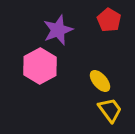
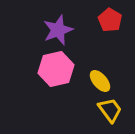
red pentagon: moved 1 px right
pink hexagon: moved 16 px right, 3 px down; rotated 16 degrees clockwise
